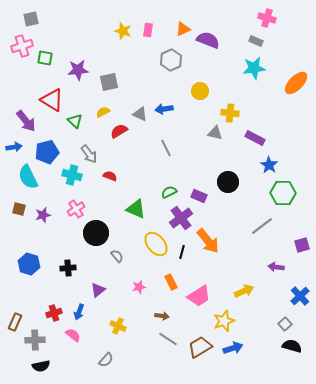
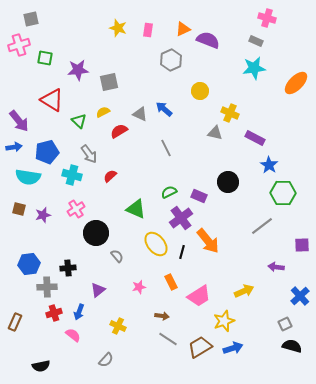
yellow star at (123, 31): moved 5 px left, 3 px up
pink cross at (22, 46): moved 3 px left, 1 px up
blue arrow at (164, 109): rotated 48 degrees clockwise
yellow cross at (230, 113): rotated 18 degrees clockwise
purple arrow at (26, 121): moved 7 px left
green triangle at (75, 121): moved 4 px right
red semicircle at (110, 176): rotated 64 degrees counterclockwise
cyan semicircle at (28, 177): rotated 55 degrees counterclockwise
purple square at (302, 245): rotated 14 degrees clockwise
blue hexagon at (29, 264): rotated 25 degrees counterclockwise
gray square at (285, 324): rotated 16 degrees clockwise
gray cross at (35, 340): moved 12 px right, 53 px up
